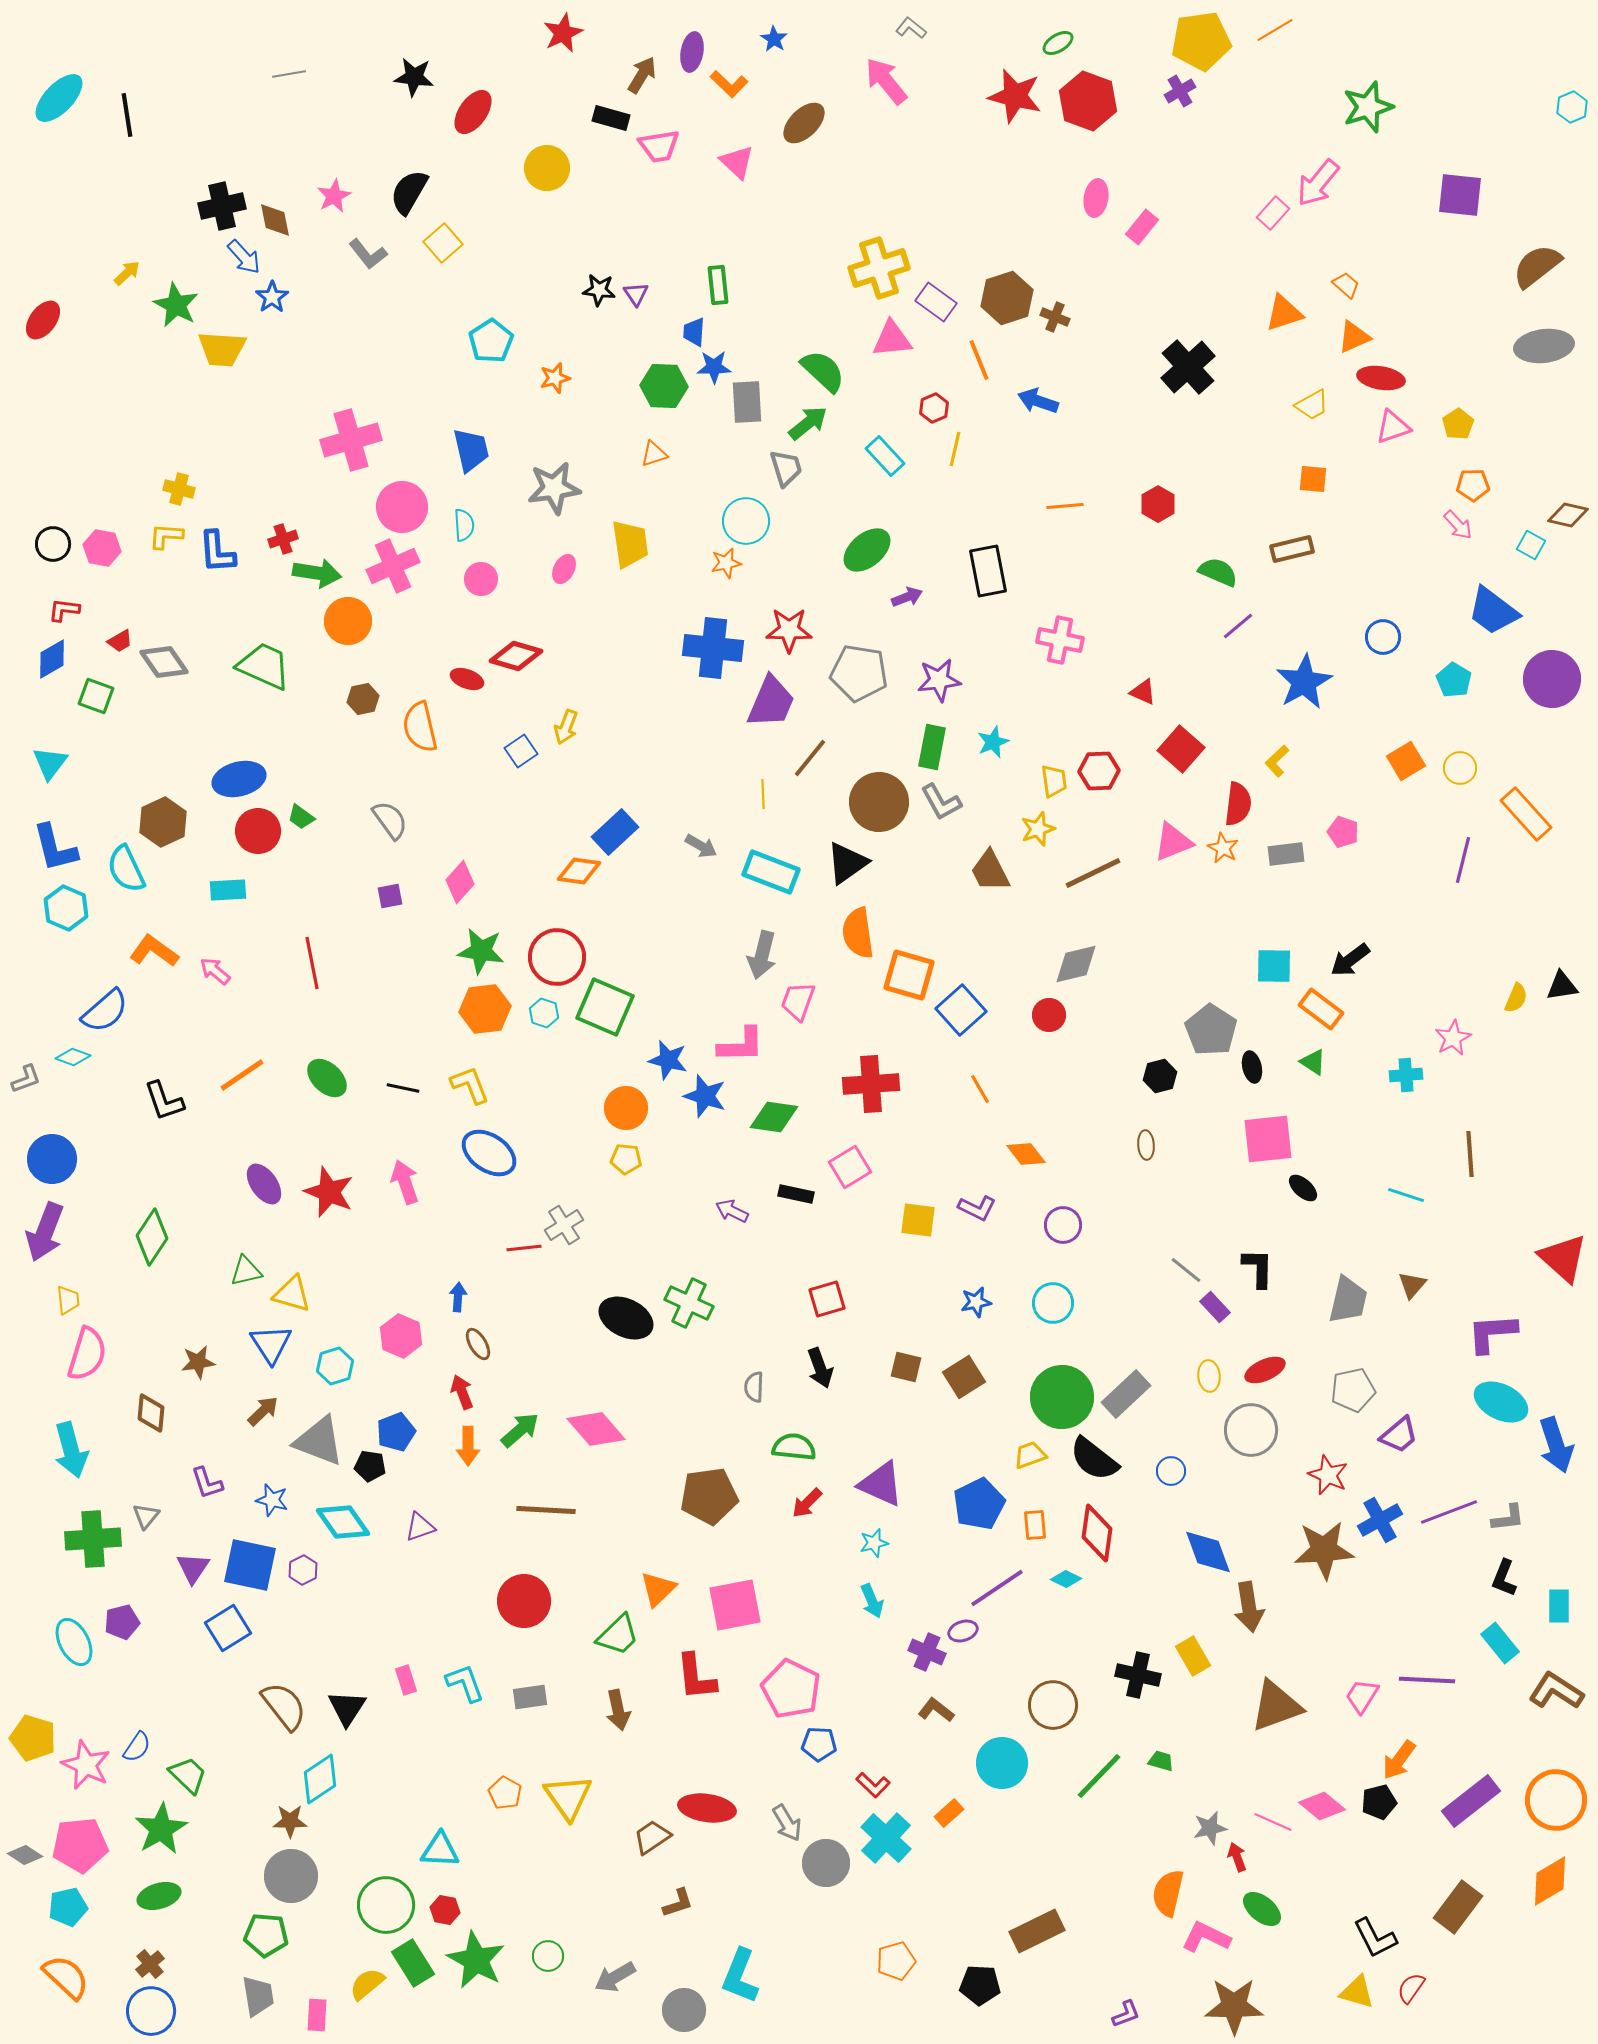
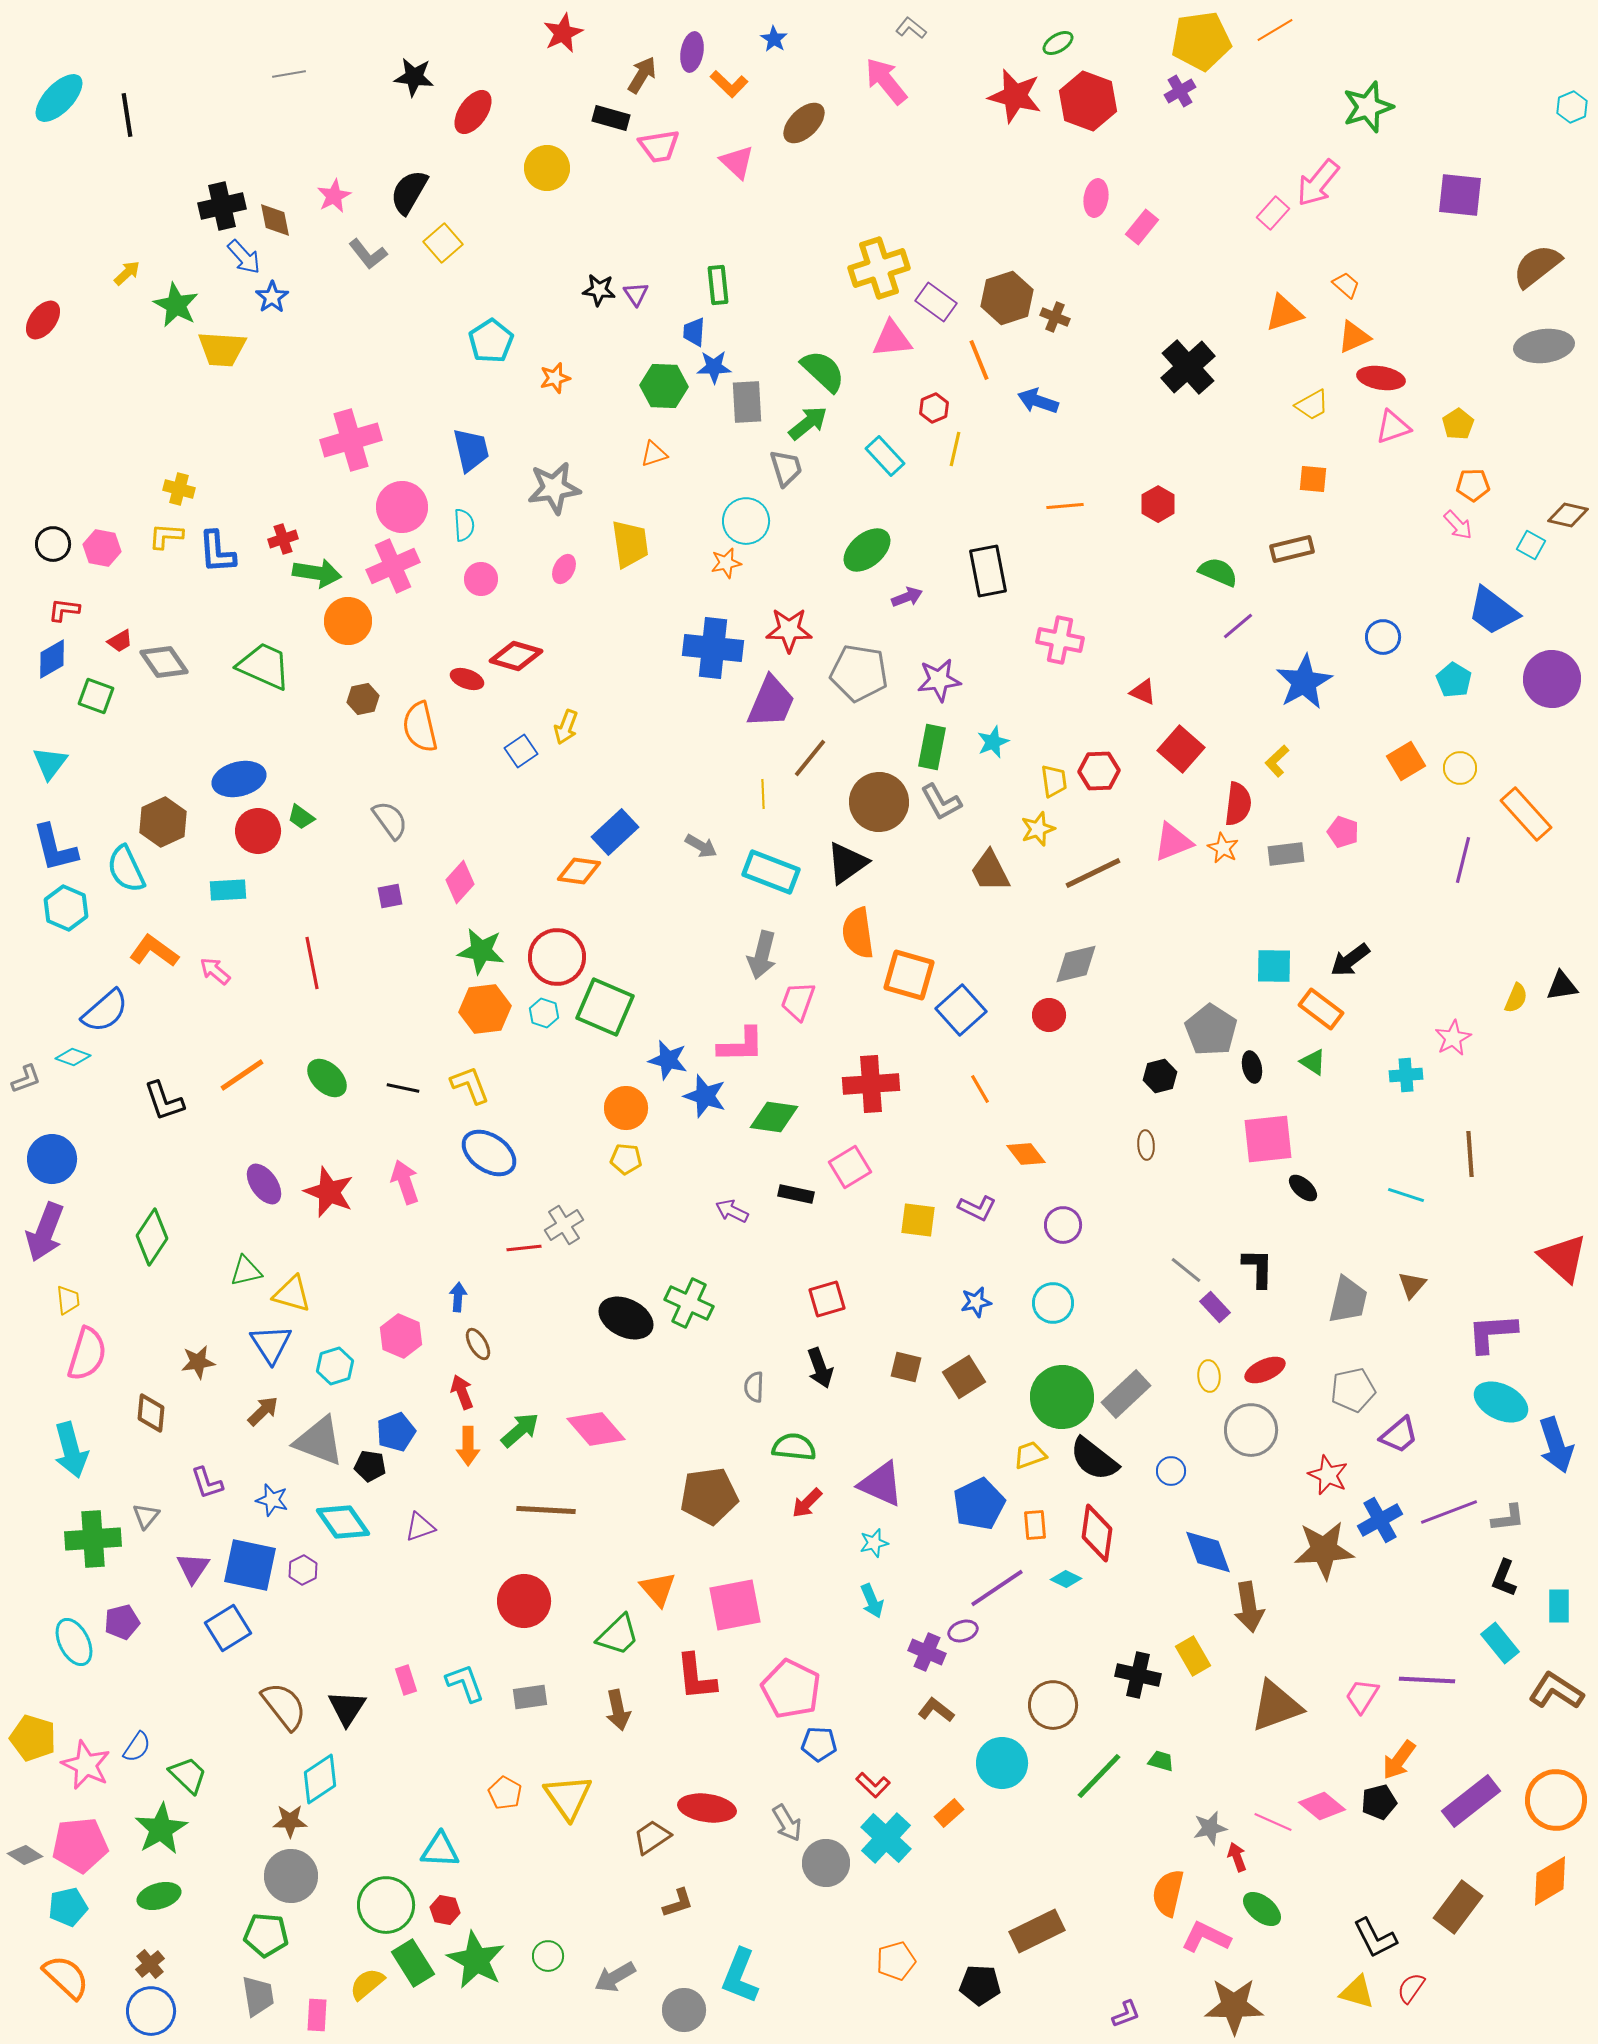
orange triangle at (658, 1589): rotated 27 degrees counterclockwise
